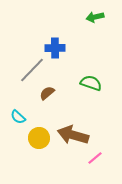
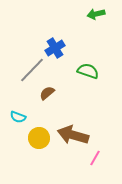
green arrow: moved 1 px right, 3 px up
blue cross: rotated 30 degrees counterclockwise
green semicircle: moved 3 px left, 12 px up
cyan semicircle: rotated 21 degrees counterclockwise
pink line: rotated 21 degrees counterclockwise
